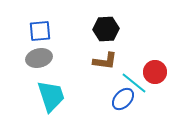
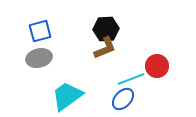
blue square: rotated 10 degrees counterclockwise
brown L-shape: moved 13 px up; rotated 30 degrees counterclockwise
red circle: moved 2 px right, 6 px up
cyan line: moved 3 px left, 4 px up; rotated 60 degrees counterclockwise
cyan trapezoid: moved 16 px right; rotated 108 degrees counterclockwise
